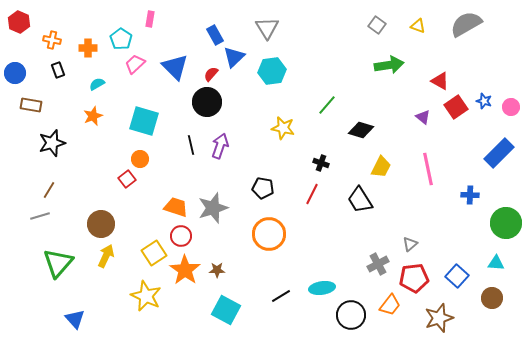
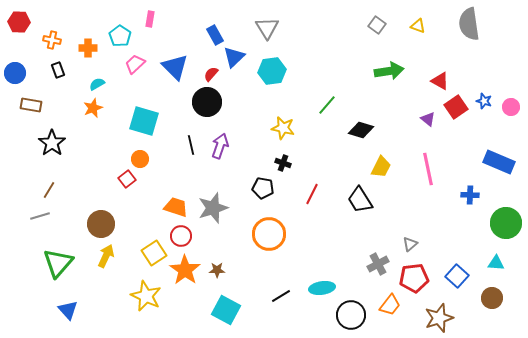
red hexagon at (19, 22): rotated 20 degrees counterclockwise
gray semicircle at (466, 24): moved 3 px right; rotated 68 degrees counterclockwise
cyan pentagon at (121, 39): moved 1 px left, 3 px up
green arrow at (389, 65): moved 6 px down
orange star at (93, 116): moved 8 px up
purple triangle at (423, 117): moved 5 px right, 2 px down
black star at (52, 143): rotated 20 degrees counterclockwise
blue rectangle at (499, 153): moved 9 px down; rotated 68 degrees clockwise
black cross at (321, 163): moved 38 px left
blue triangle at (75, 319): moved 7 px left, 9 px up
